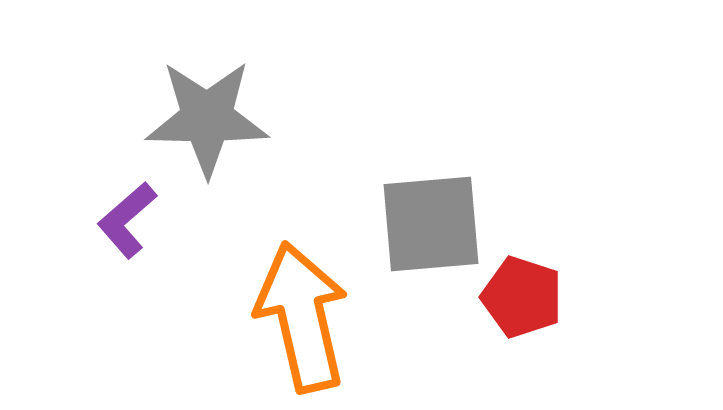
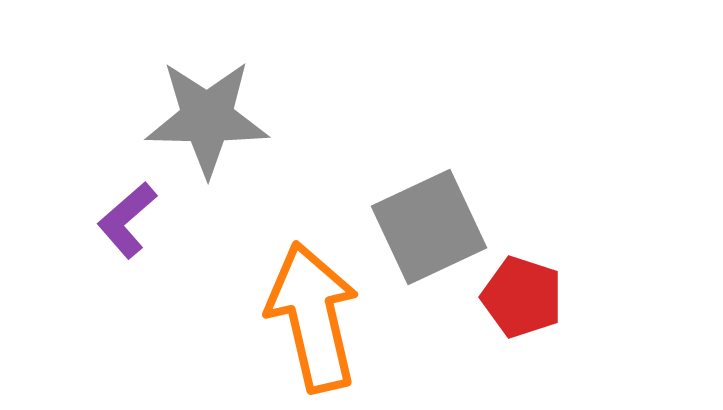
gray square: moved 2 px left, 3 px down; rotated 20 degrees counterclockwise
orange arrow: moved 11 px right
